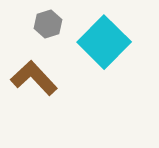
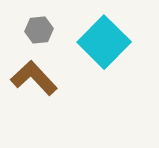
gray hexagon: moved 9 px left, 6 px down; rotated 12 degrees clockwise
